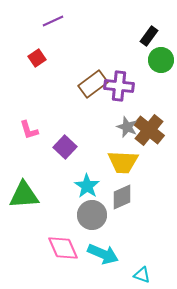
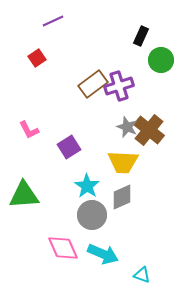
black rectangle: moved 8 px left; rotated 12 degrees counterclockwise
purple cross: rotated 24 degrees counterclockwise
pink L-shape: rotated 10 degrees counterclockwise
purple square: moved 4 px right; rotated 15 degrees clockwise
